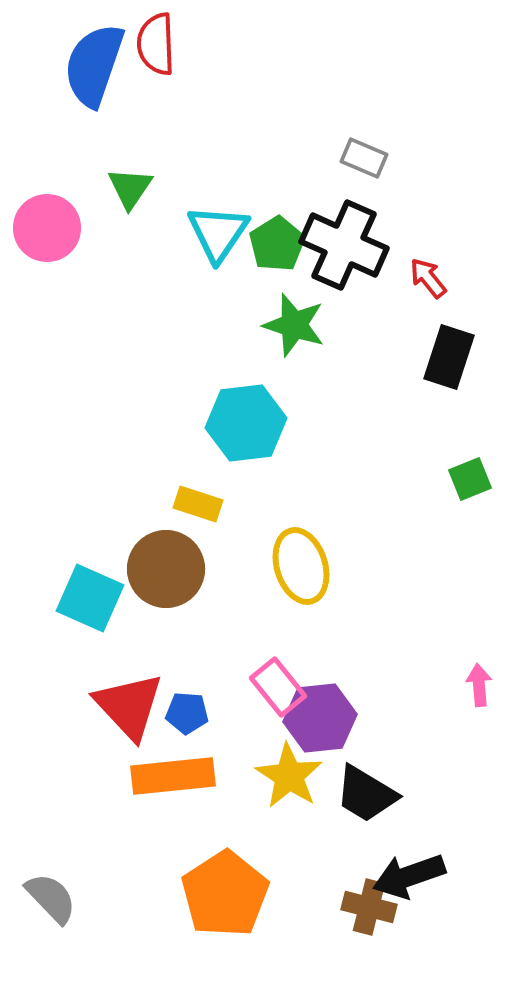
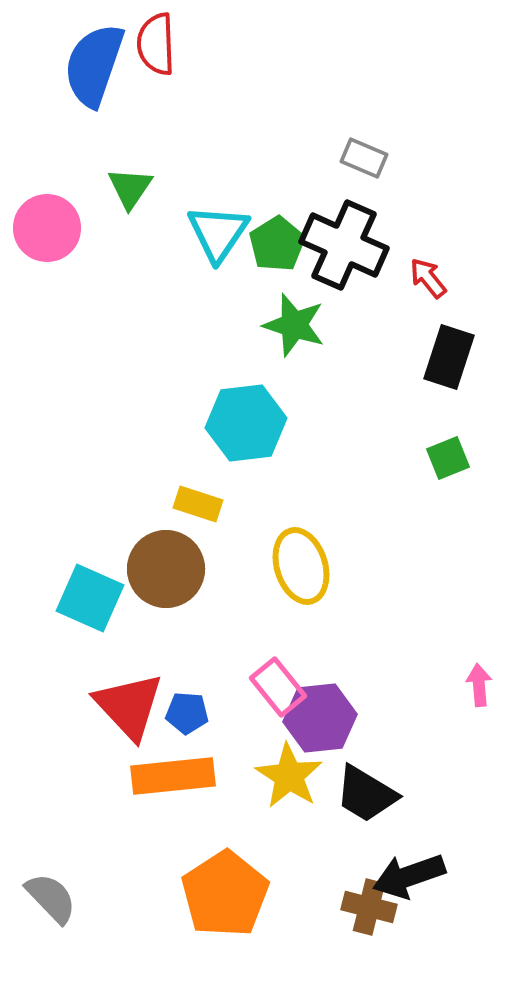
green square: moved 22 px left, 21 px up
